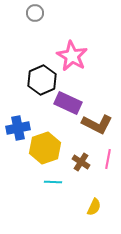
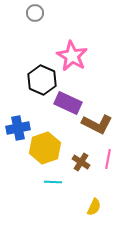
black hexagon: rotated 12 degrees counterclockwise
